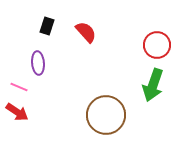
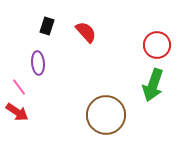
pink line: rotated 30 degrees clockwise
